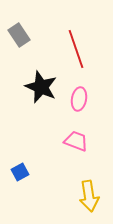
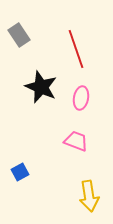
pink ellipse: moved 2 px right, 1 px up
